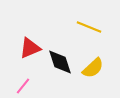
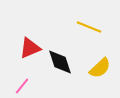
yellow semicircle: moved 7 px right
pink line: moved 1 px left
